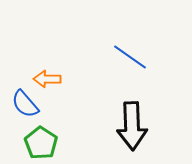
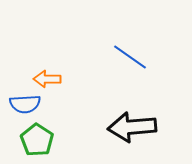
blue semicircle: rotated 52 degrees counterclockwise
black arrow: moved 1 px down; rotated 87 degrees clockwise
green pentagon: moved 4 px left, 3 px up
